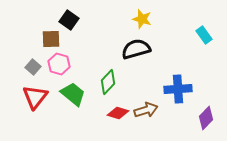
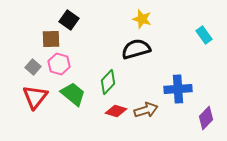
red diamond: moved 2 px left, 2 px up
